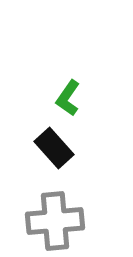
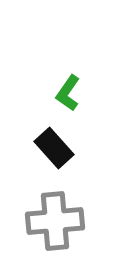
green L-shape: moved 5 px up
